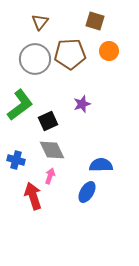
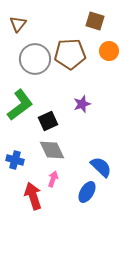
brown triangle: moved 22 px left, 2 px down
blue cross: moved 1 px left
blue semicircle: moved 2 px down; rotated 45 degrees clockwise
pink arrow: moved 3 px right, 3 px down
